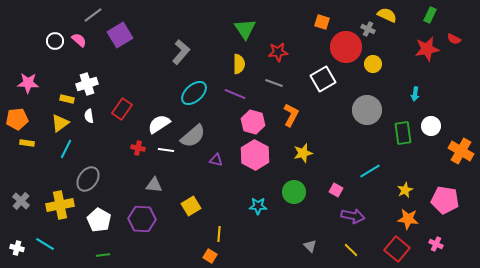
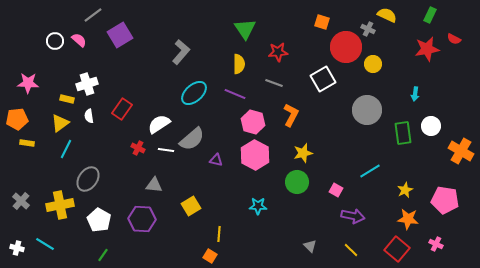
gray semicircle at (193, 136): moved 1 px left, 3 px down
red cross at (138, 148): rotated 16 degrees clockwise
green circle at (294, 192): moved 3 px right, 10 px up
green line at (103, 255): rotated 48 degrees counterclockwise
